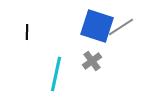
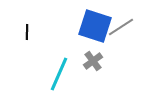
blue square: moved 2 px left
gray cross: moved 1 px right
cyan line: moved 3 px right; rotated 12 degrees clockwise
